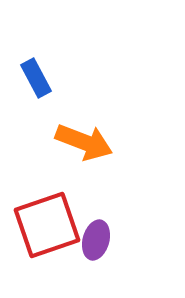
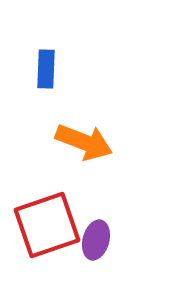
blue rectangle: moved 10 px right, 9 px up; rotated 30 degrees clockwise
